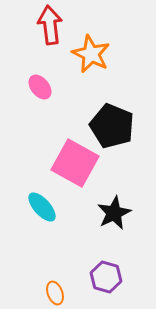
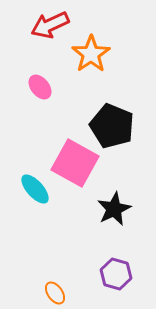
red arrow: rotated 108 degrees counterclockwise
orange star: rotated 12 degrees clockwise
cyan ellipse: moved 7 px left, 18 px up
black star: moved 4 px up
purple hexagon: moved 10 px right, 3 px up
orange ellipse: rotated 15 degrees counterclockwise
